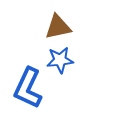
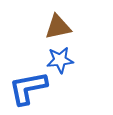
blue L-shape: rotated 54 degrees clockwise
